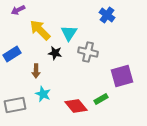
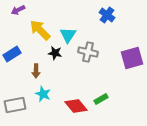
cyan triangle: moved 1 px left, 2 px down
purple square: moved 10 px right, 18 px up
